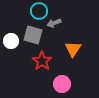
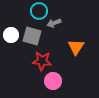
gray square: moved 1 px left, 1 px down
white circle: moved 6 px up
orange triangle: moved 3 px right, 2 px up
red star: rotated 30 degrees counterclockwise
pink circle: moved 9 px left, 3 px up
